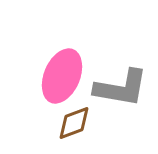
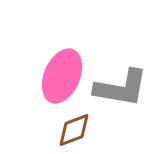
brown diamond: moved 7 px down
